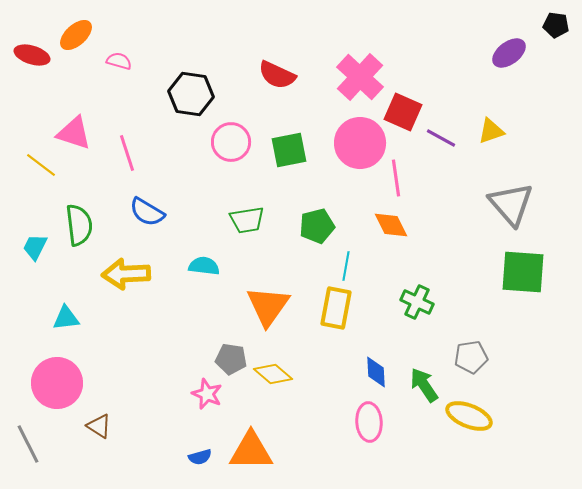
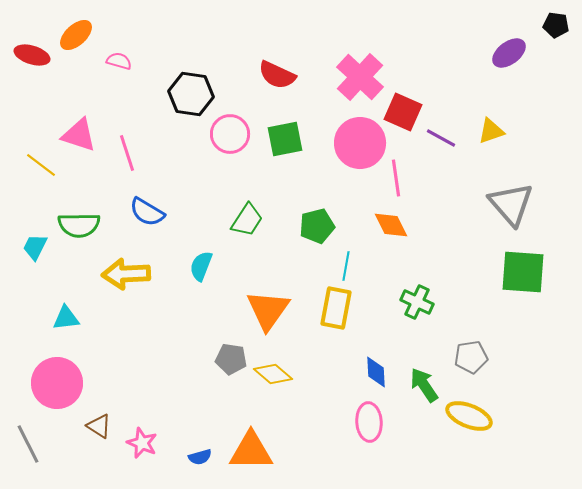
pink triangle at (74, 133): moved 5 px right, 2 px down
pink circle at (231, 142): moved 1 px left, 8 px up
green square at (289, 150): moved 4 px left, 11 px up
green trapezoid at (247, 220): rotated 48 degrees counterclockwise
green semicircle at (79, 225): rotated 96 degrees clockwise
cyan semicircle at (204, 266): moved 3 px left; rotated 76 degrees counterclockwise
orange triangle at (268, 306): moved 4 px down
pink star at (207, 394): moved 65 px left, 49 px down
